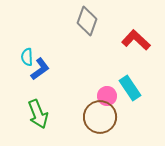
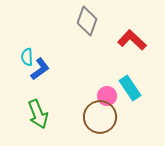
red L-shape: moved 4 px left
